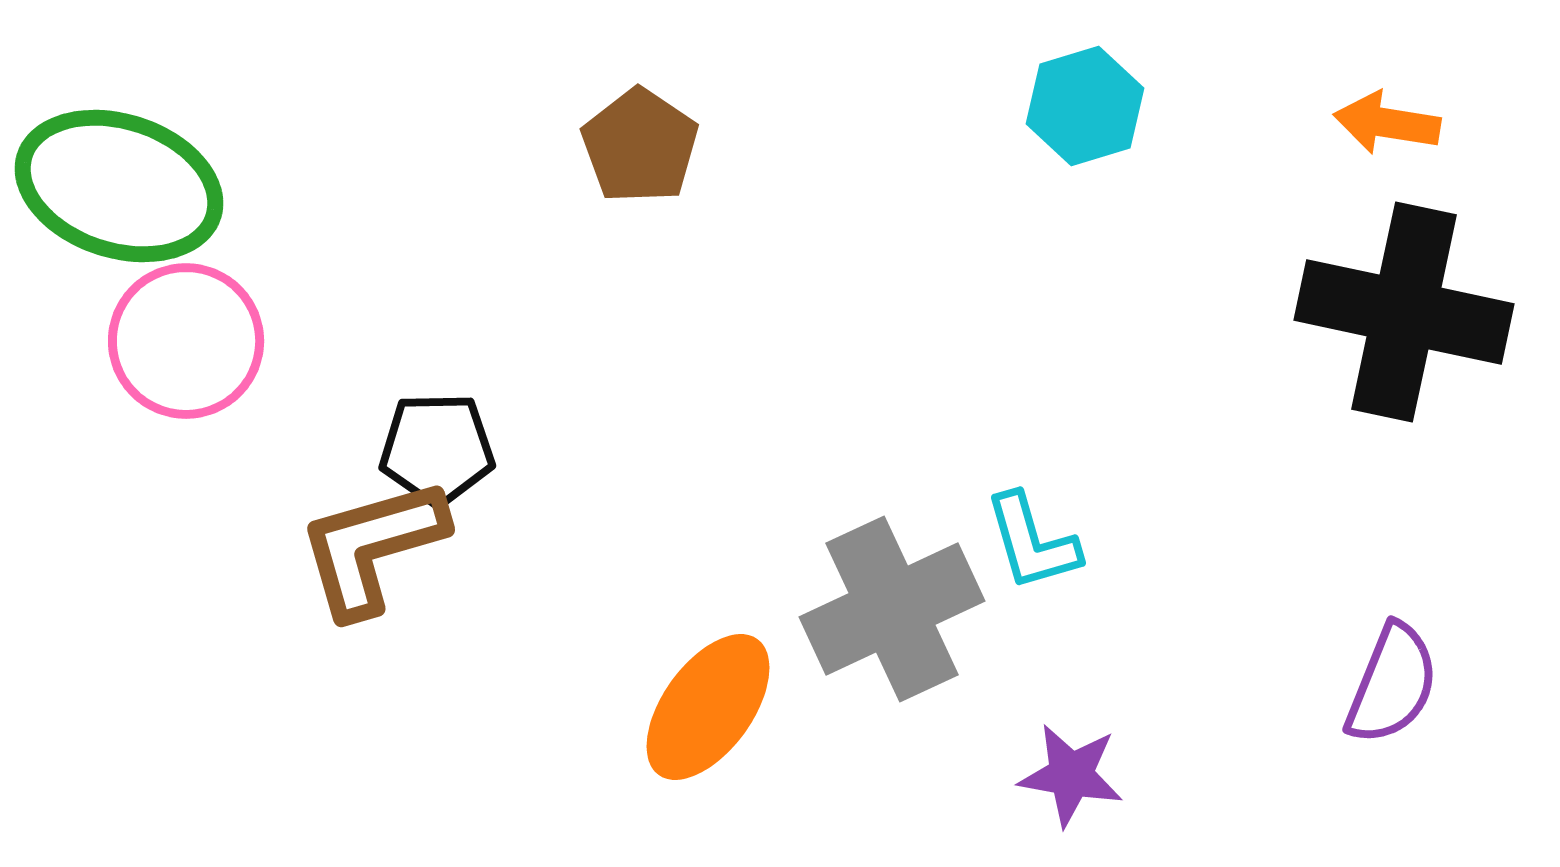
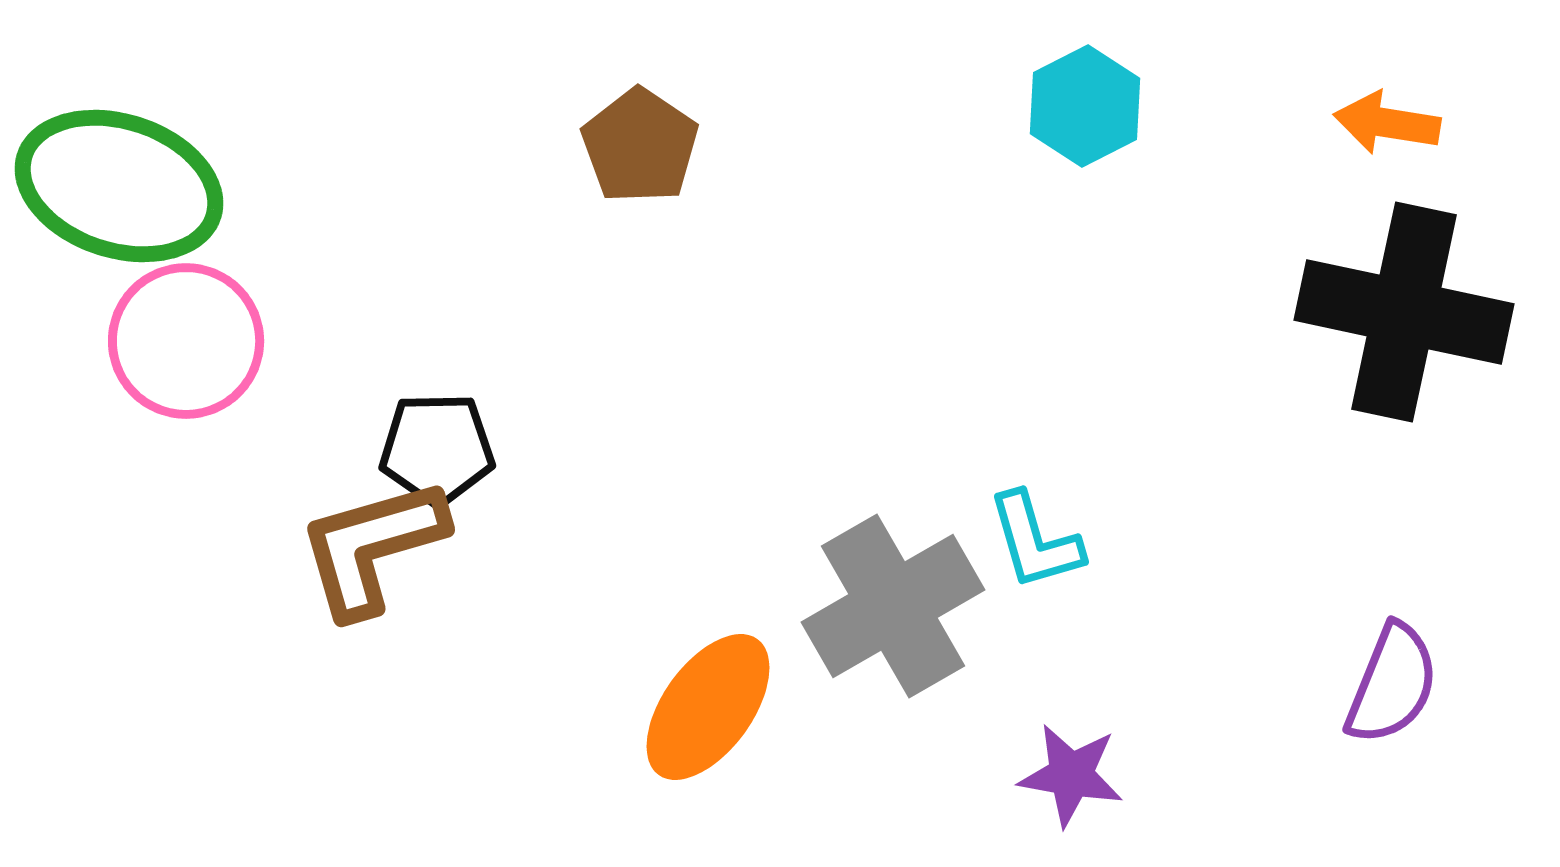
cyan hexagon: rotated 10 degrees counterclockwise
cyan L-shape: moved 3 px right, 1 px up
gray cross: moved 1 px right, 3 px up; rotated 5 degrees counterclockwise
